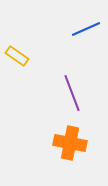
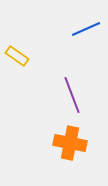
purple line: moved 2 px down
